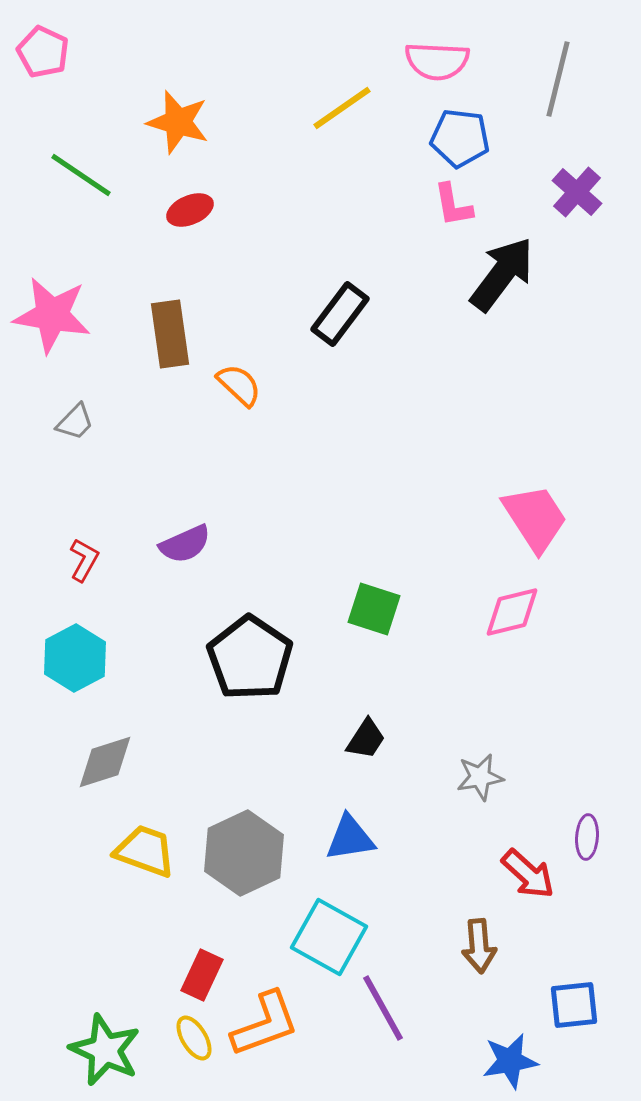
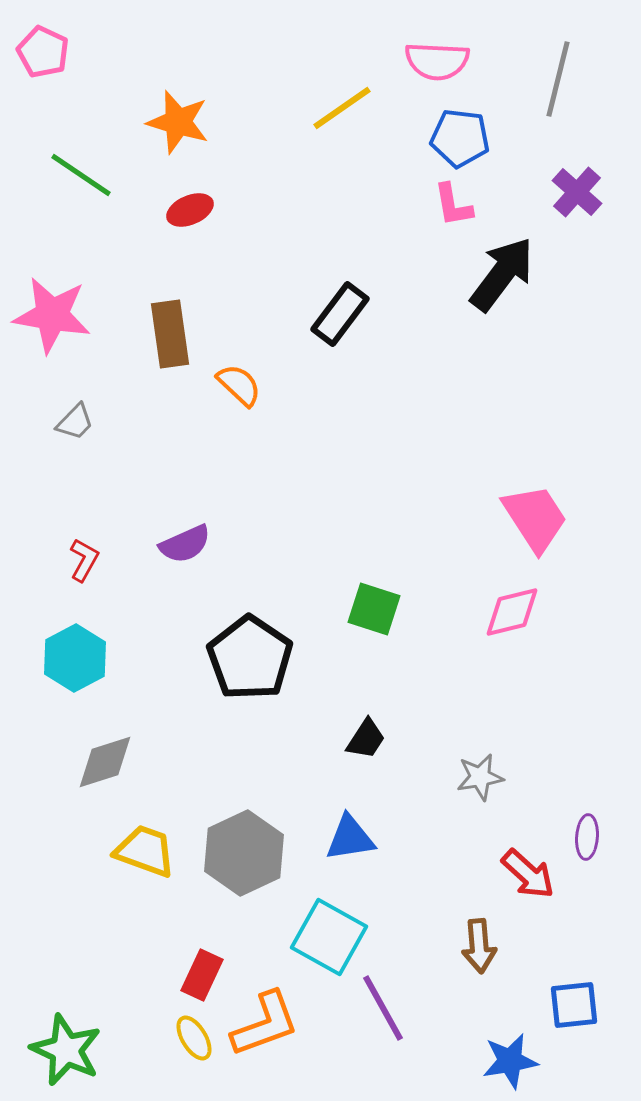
green star: moved 39 px left
